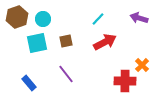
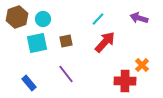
red arrow: rotated 20 degrees counterclockwise
